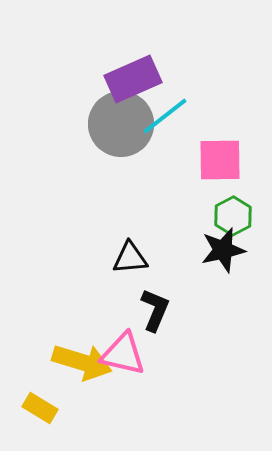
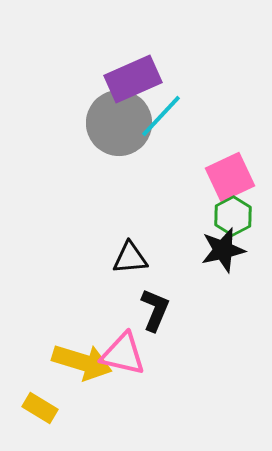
cyan line: moved 4 px left; rotated 9 degrees counterclockwise
gray circle: moved 2 px left, 1 px up
pink square: moved 10 px right, 17 px down; rotated 24 degrees counterclockwise
